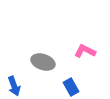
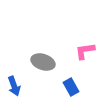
pink L-shape: rotated 35 degrees counterclockwise
